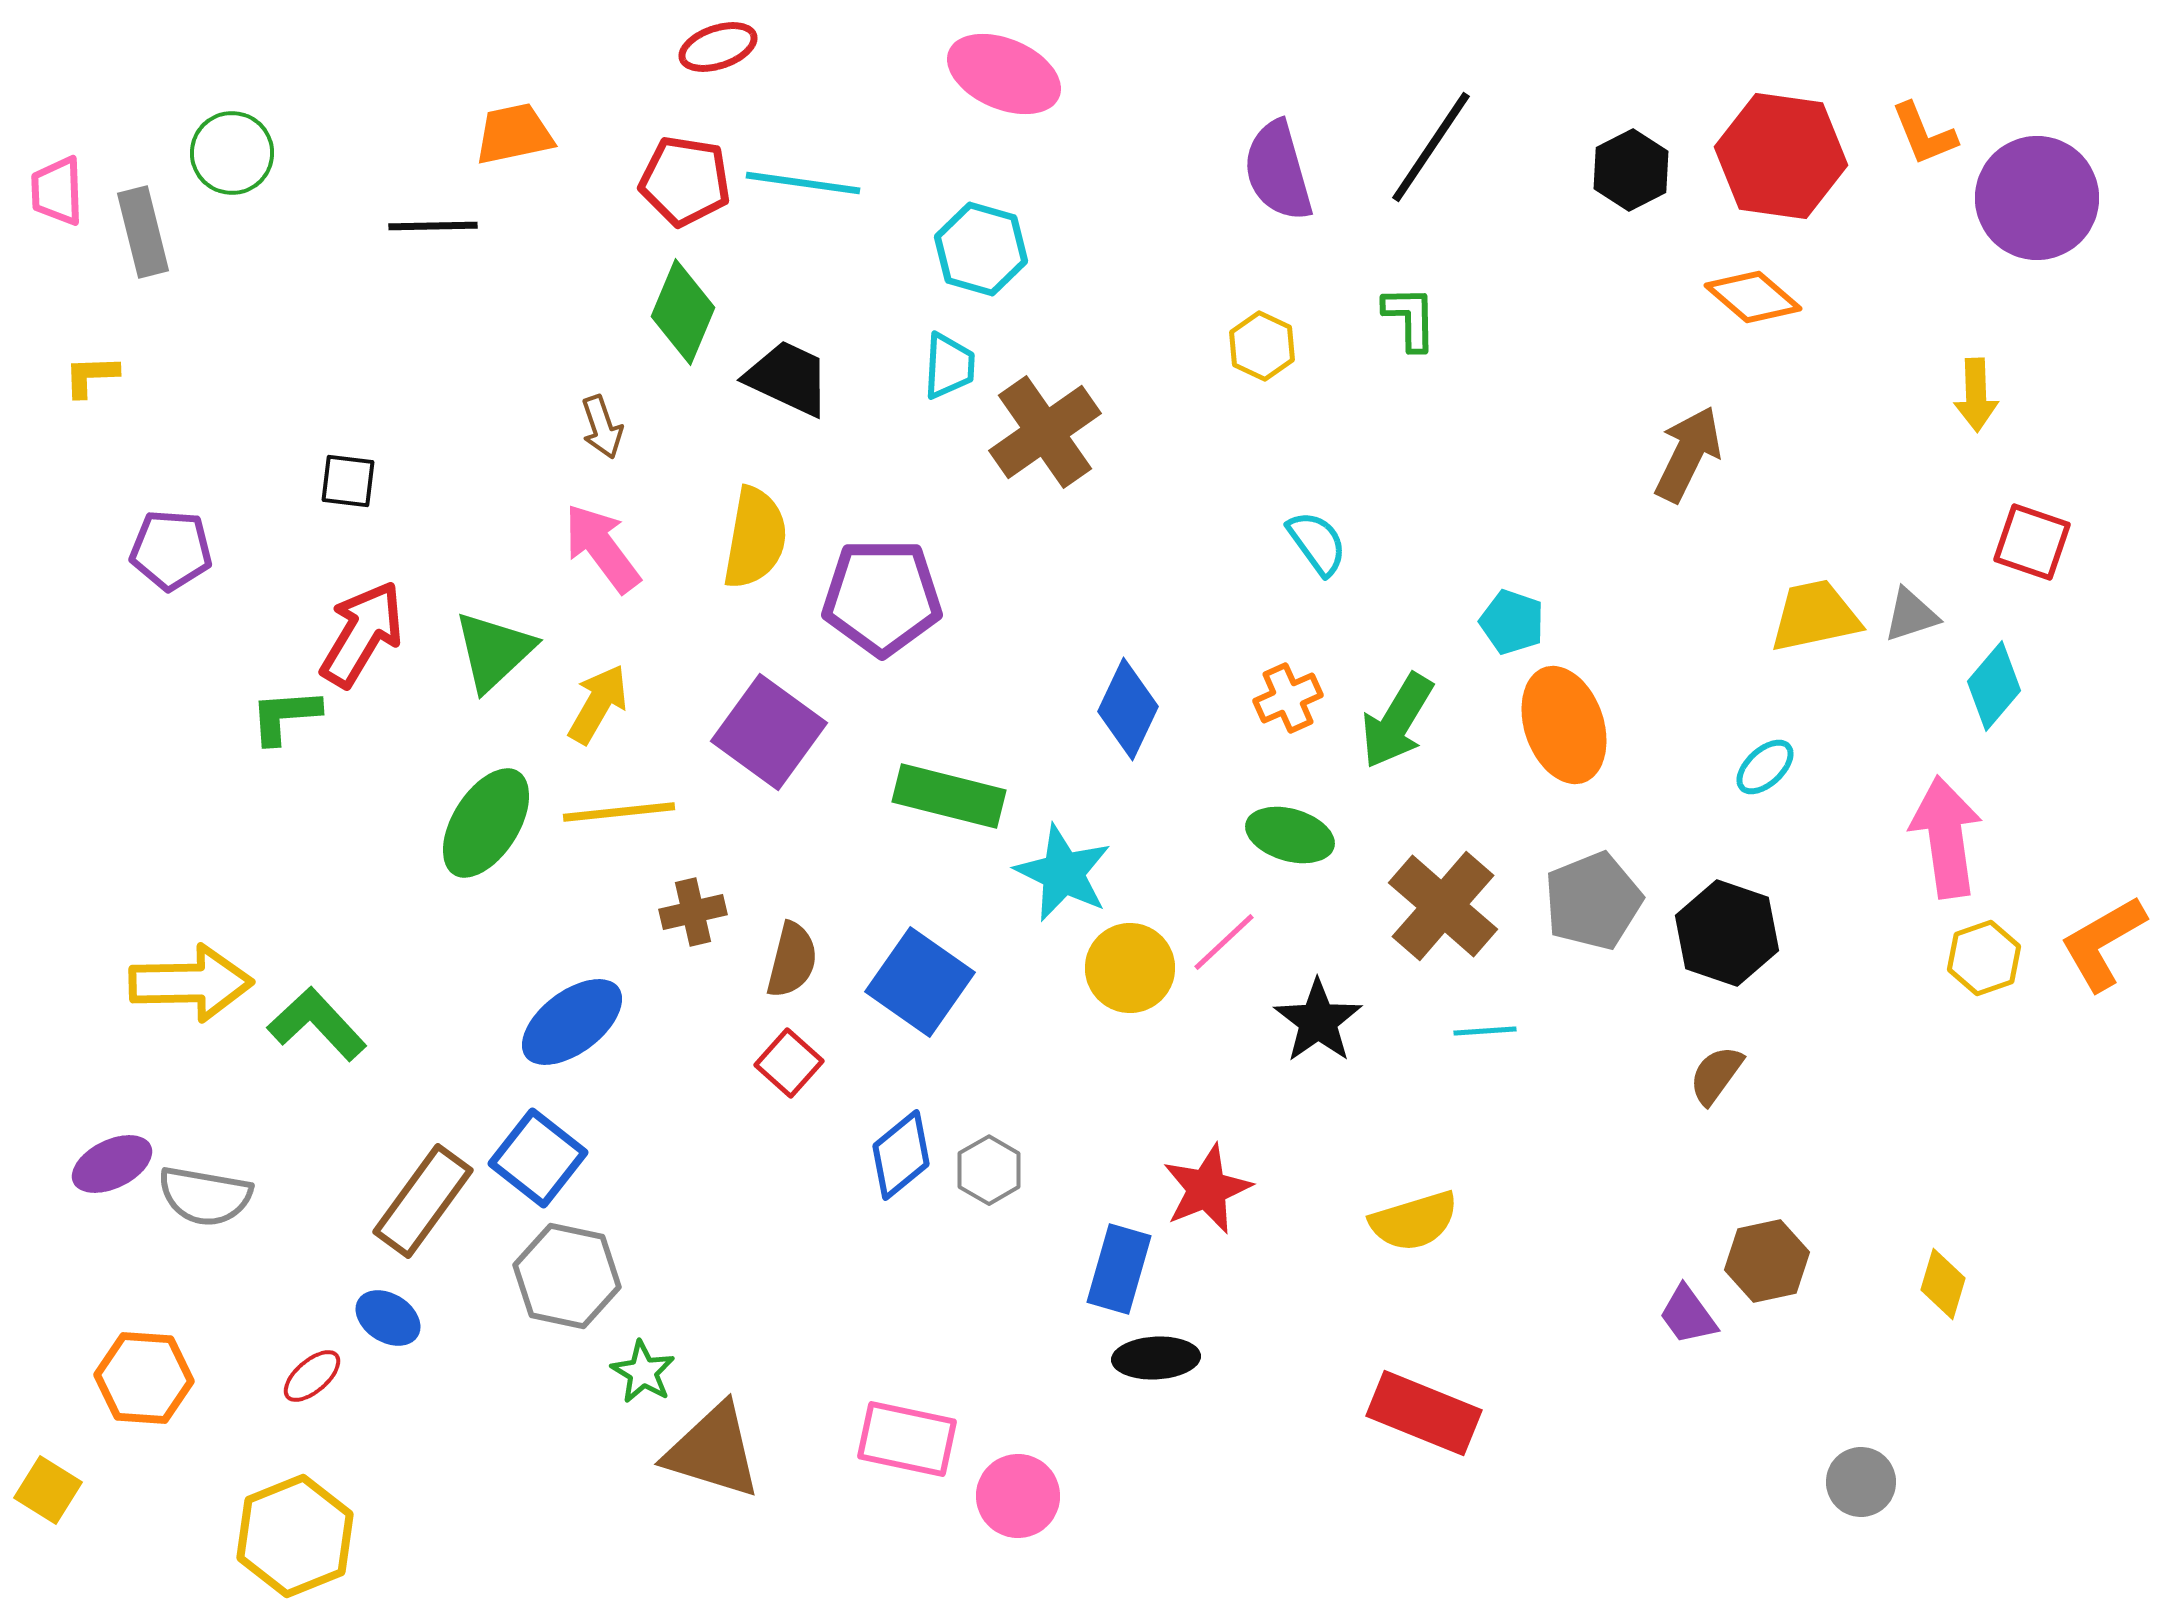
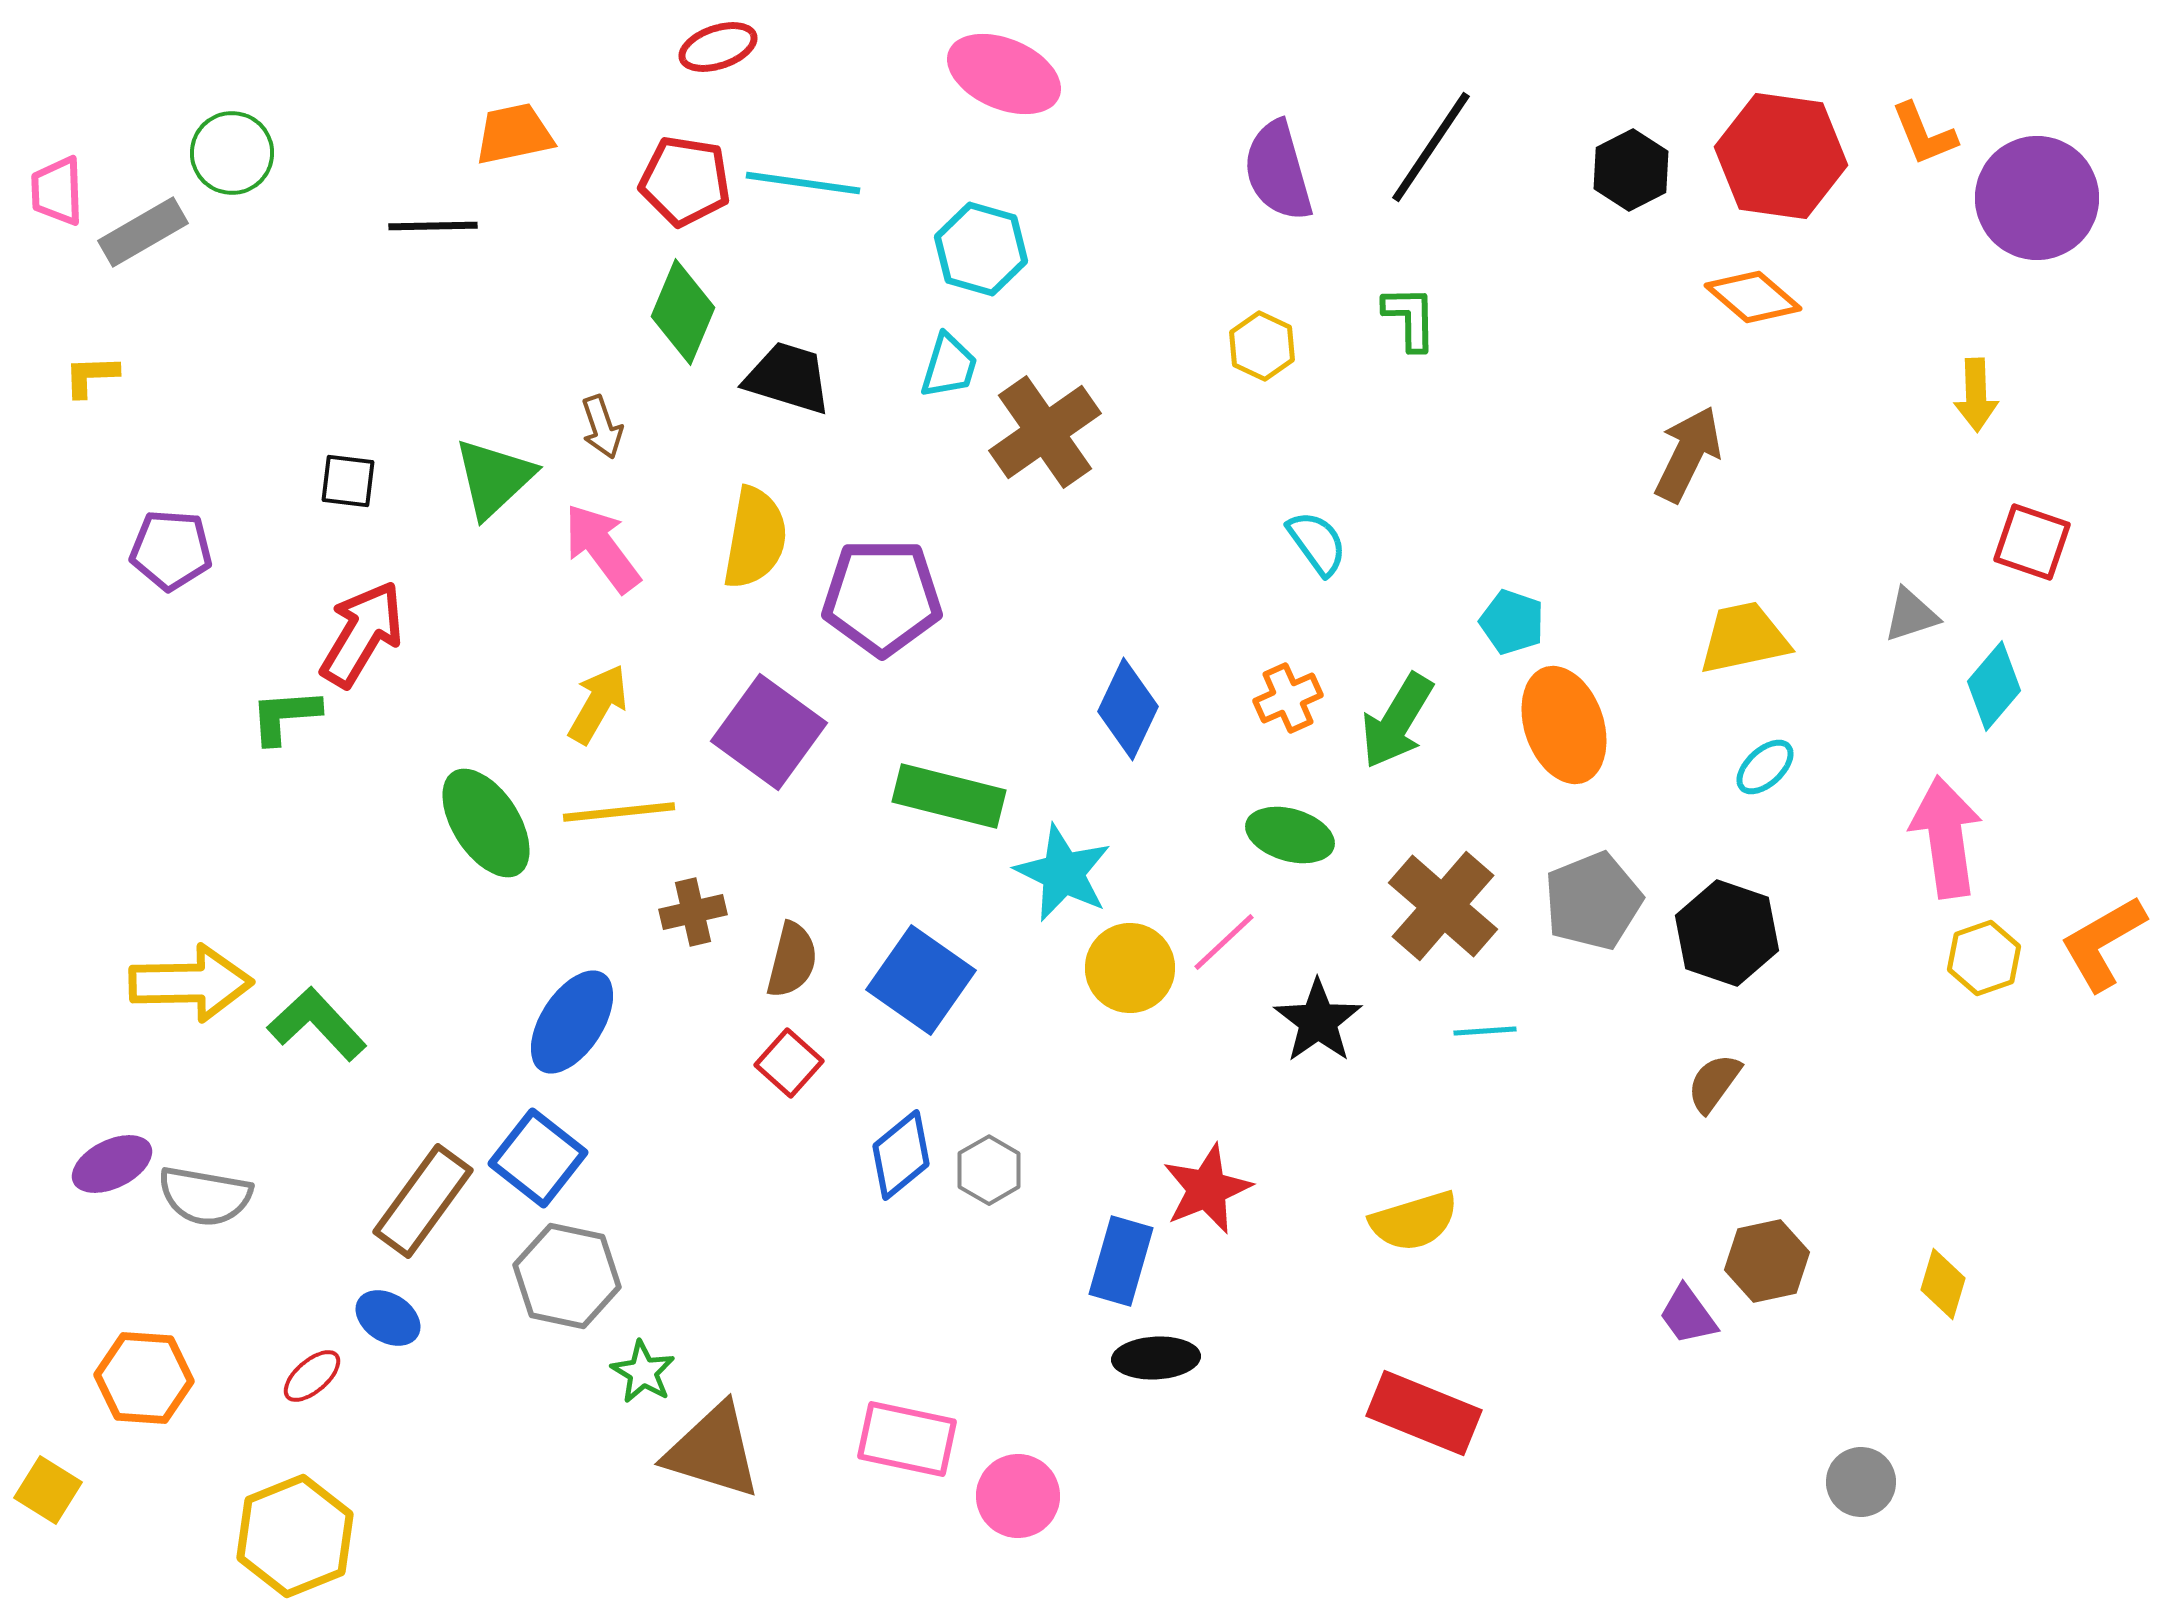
gray rectangle at (143, 232): rotated 74 degrees clockwise
cyan trapezoid at (949, 366): rotated 14 degrees clockwise
black trapezoid at (788, 378): rotated 8 degrees counterclockwise
yellow trapezoid at (1815, 616): moved 71 px left, 22 px down
green triangle at (494, 651): moved 173 px up
green ellipse at (486, 823): rotated 65 degrees counterclockwise
blue square at (920, 982): moved 1 px right, 2 px up
blue ellipse at (572, 1022): rotated 20 degrees counterclockwise
brown semicircle at (1716, 1075): moved 2 px left, 8 px down
blue rectangle at (1119, 1269): moved 2 px right, 8 px up
